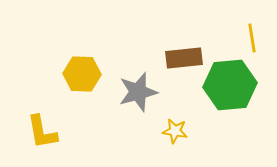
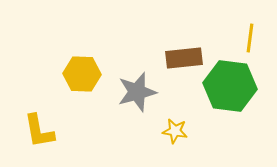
yellow line: moved 2 px left; rotated 16 degrees clockwise
green hexagon: moved 1 px down; rotated 12 degrees clockwise
gray star: moved 1 px left
yellow L-shape: moved 3 px left, 1 px up
